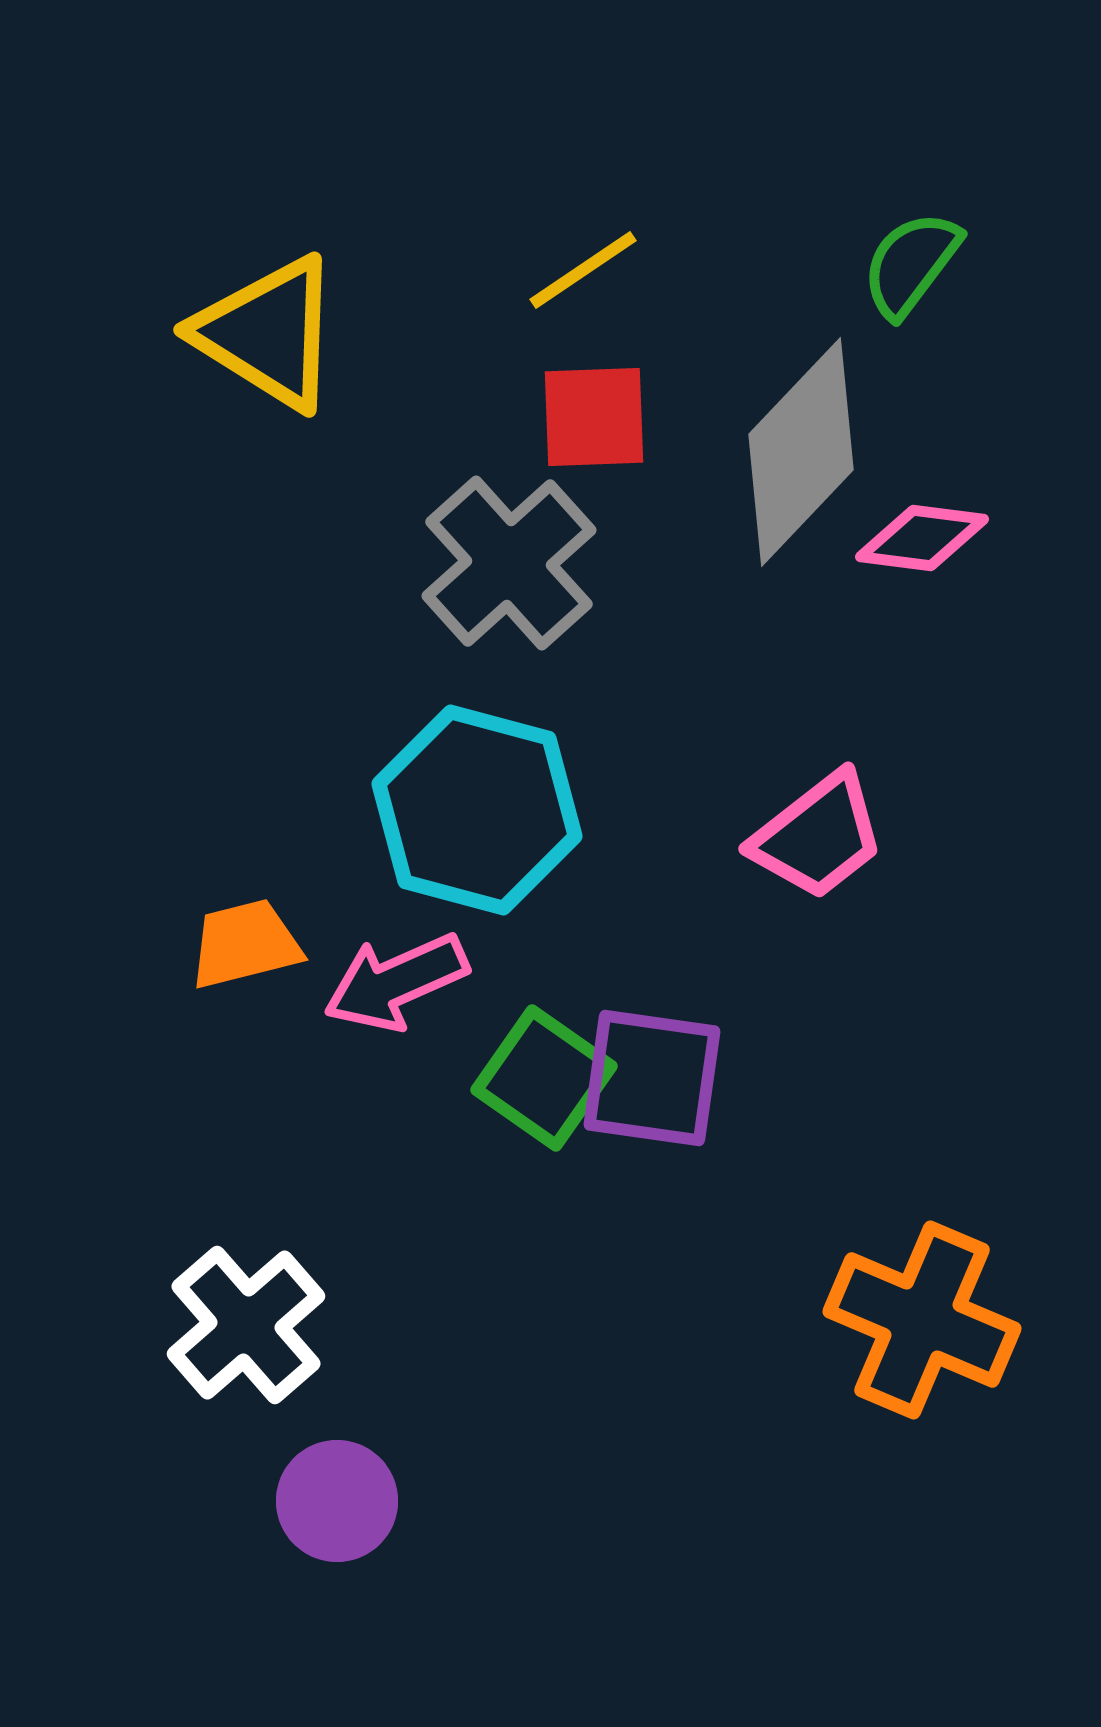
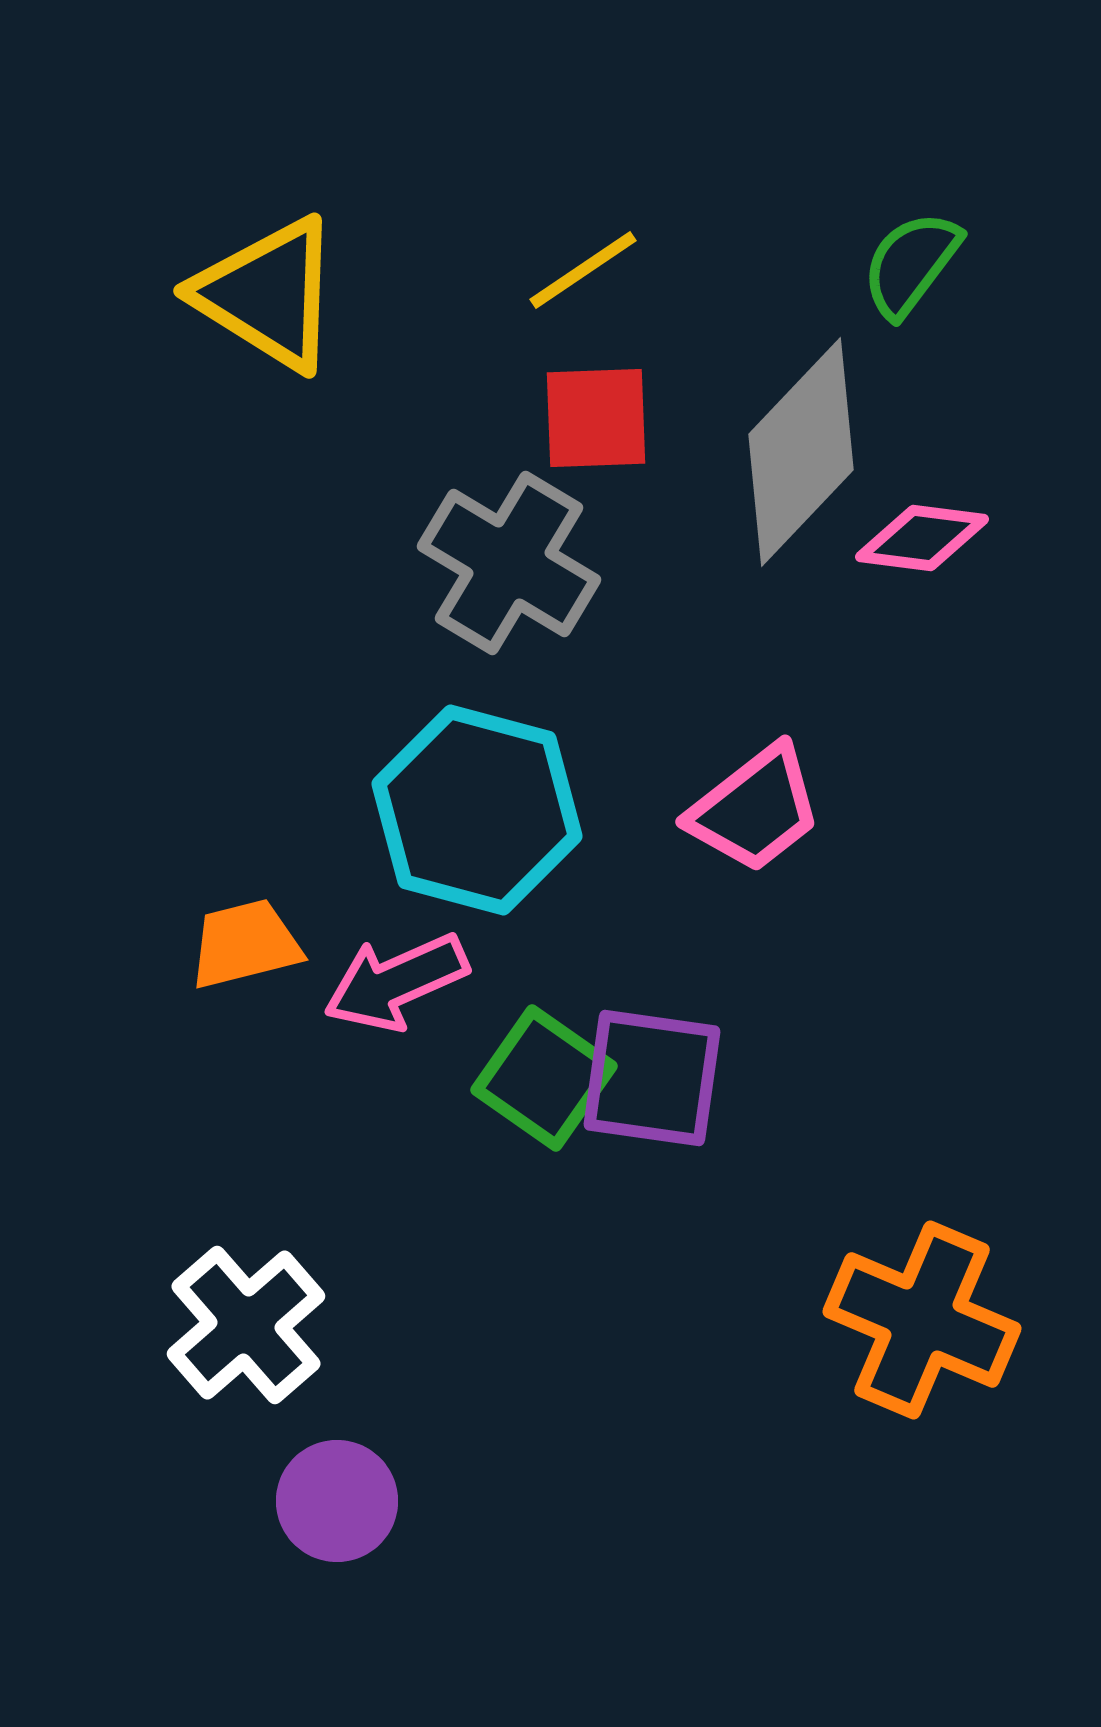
yellow triangle: moved 39 px up
red square: moved 2 px right, 1 px down
gray cross: rotated 17 degrees counterclockwise
pink trapezoid: moved 63 px left, 27 px up
